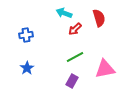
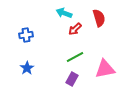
purple rectangle: moved 2 px up
